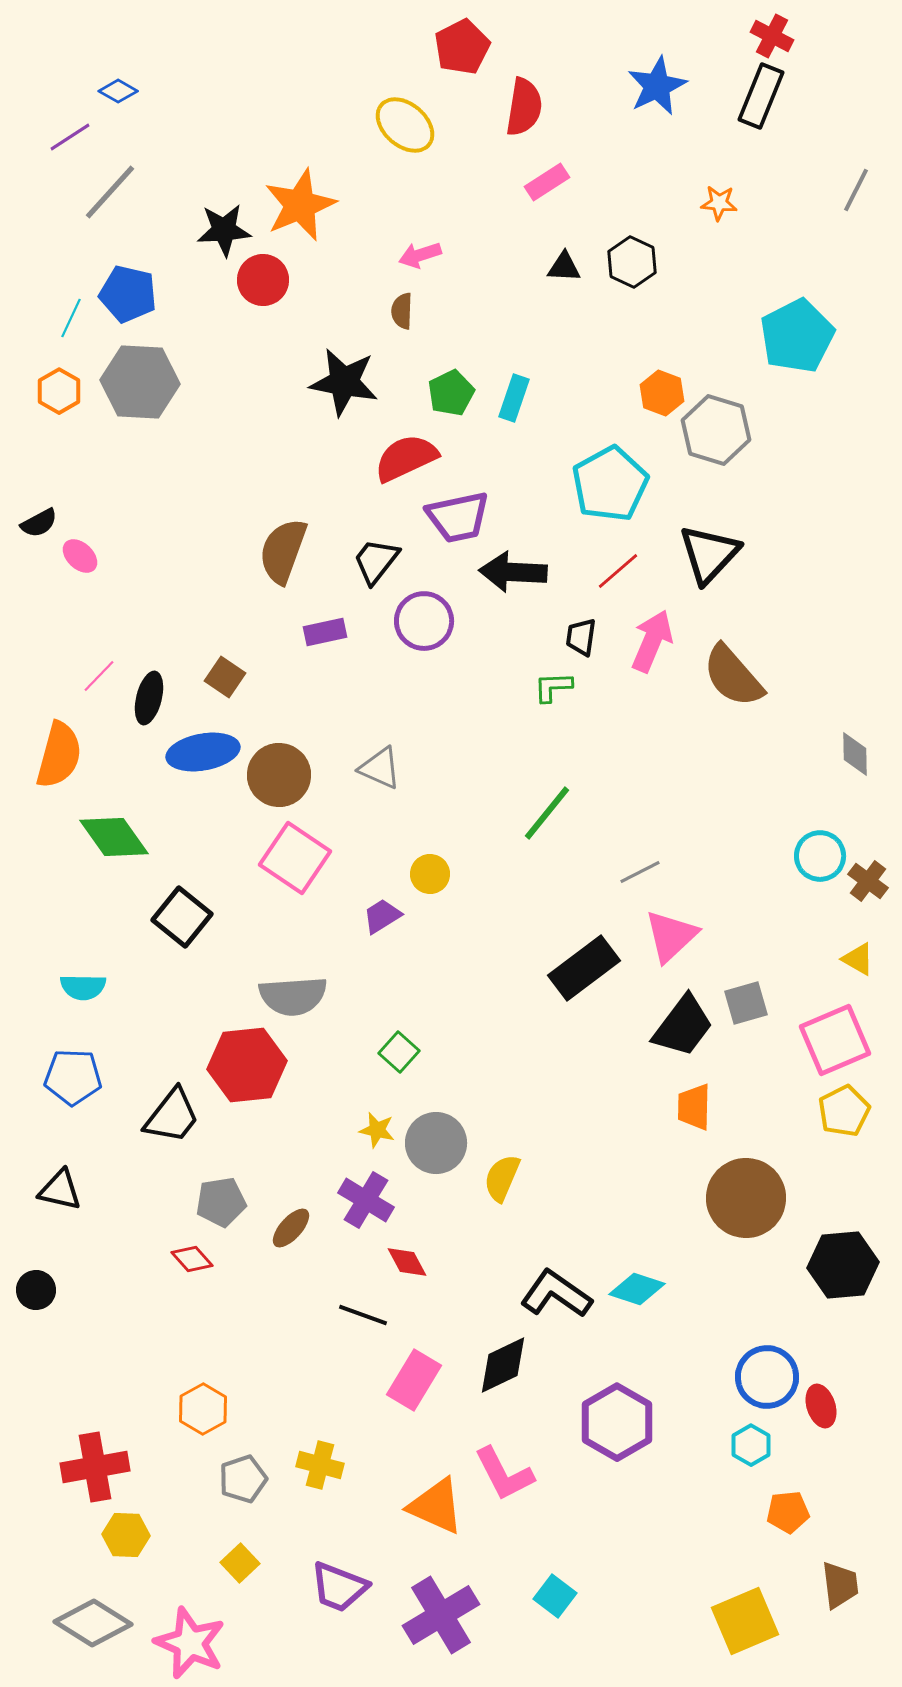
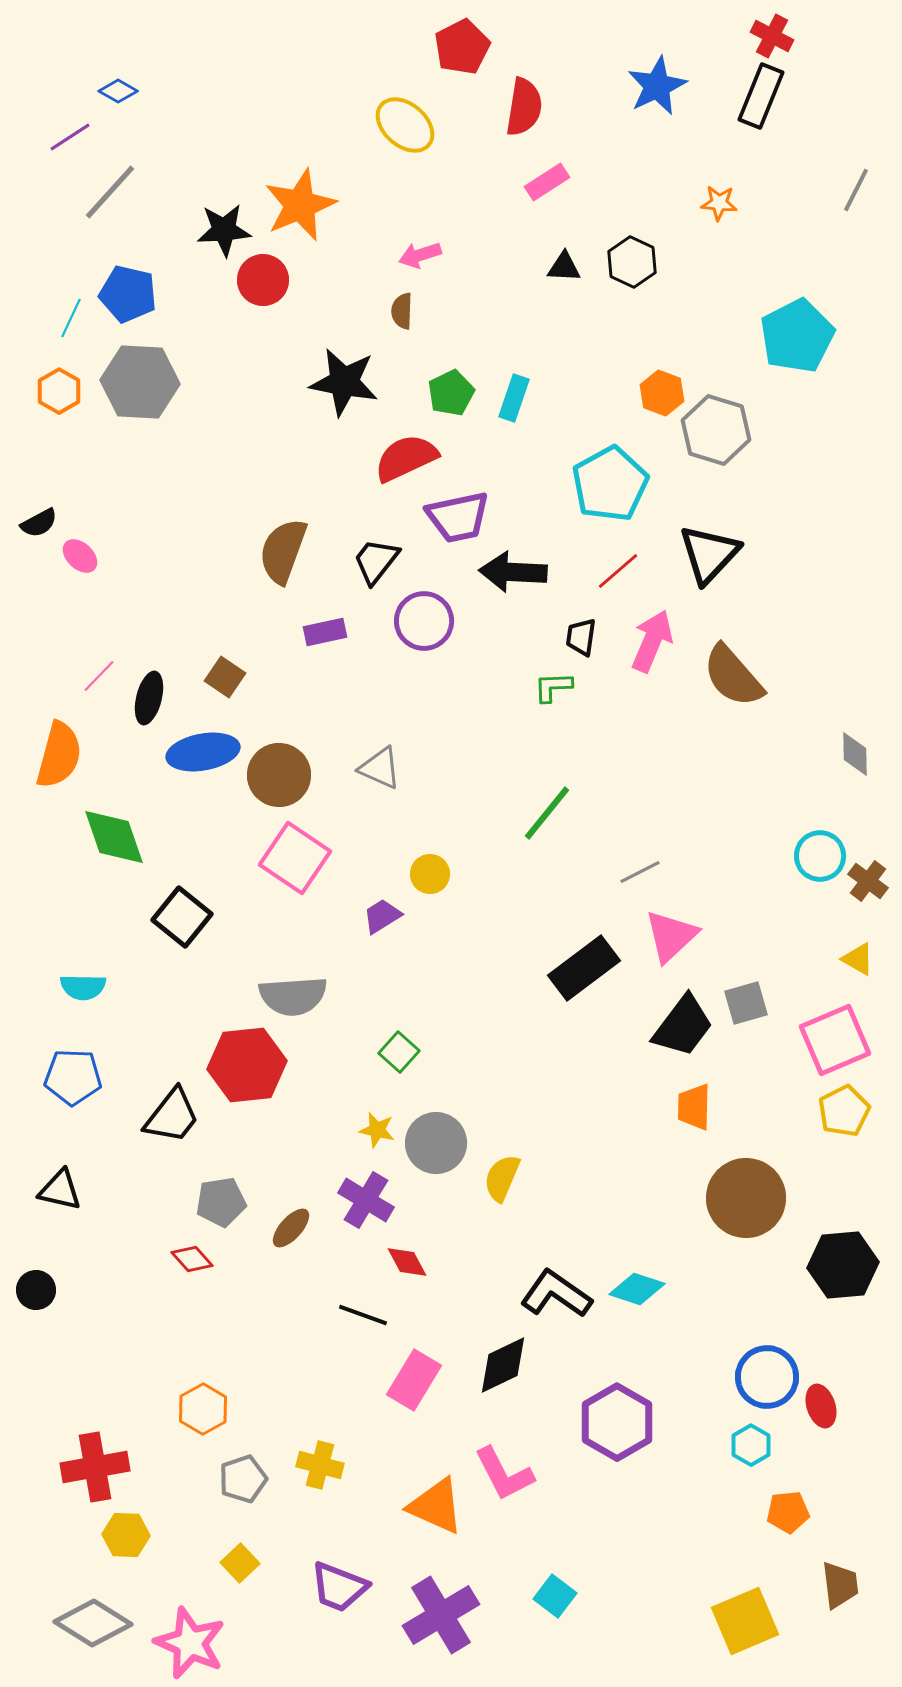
green diamond at (114, 837): rotated 16 degrees clockwise
